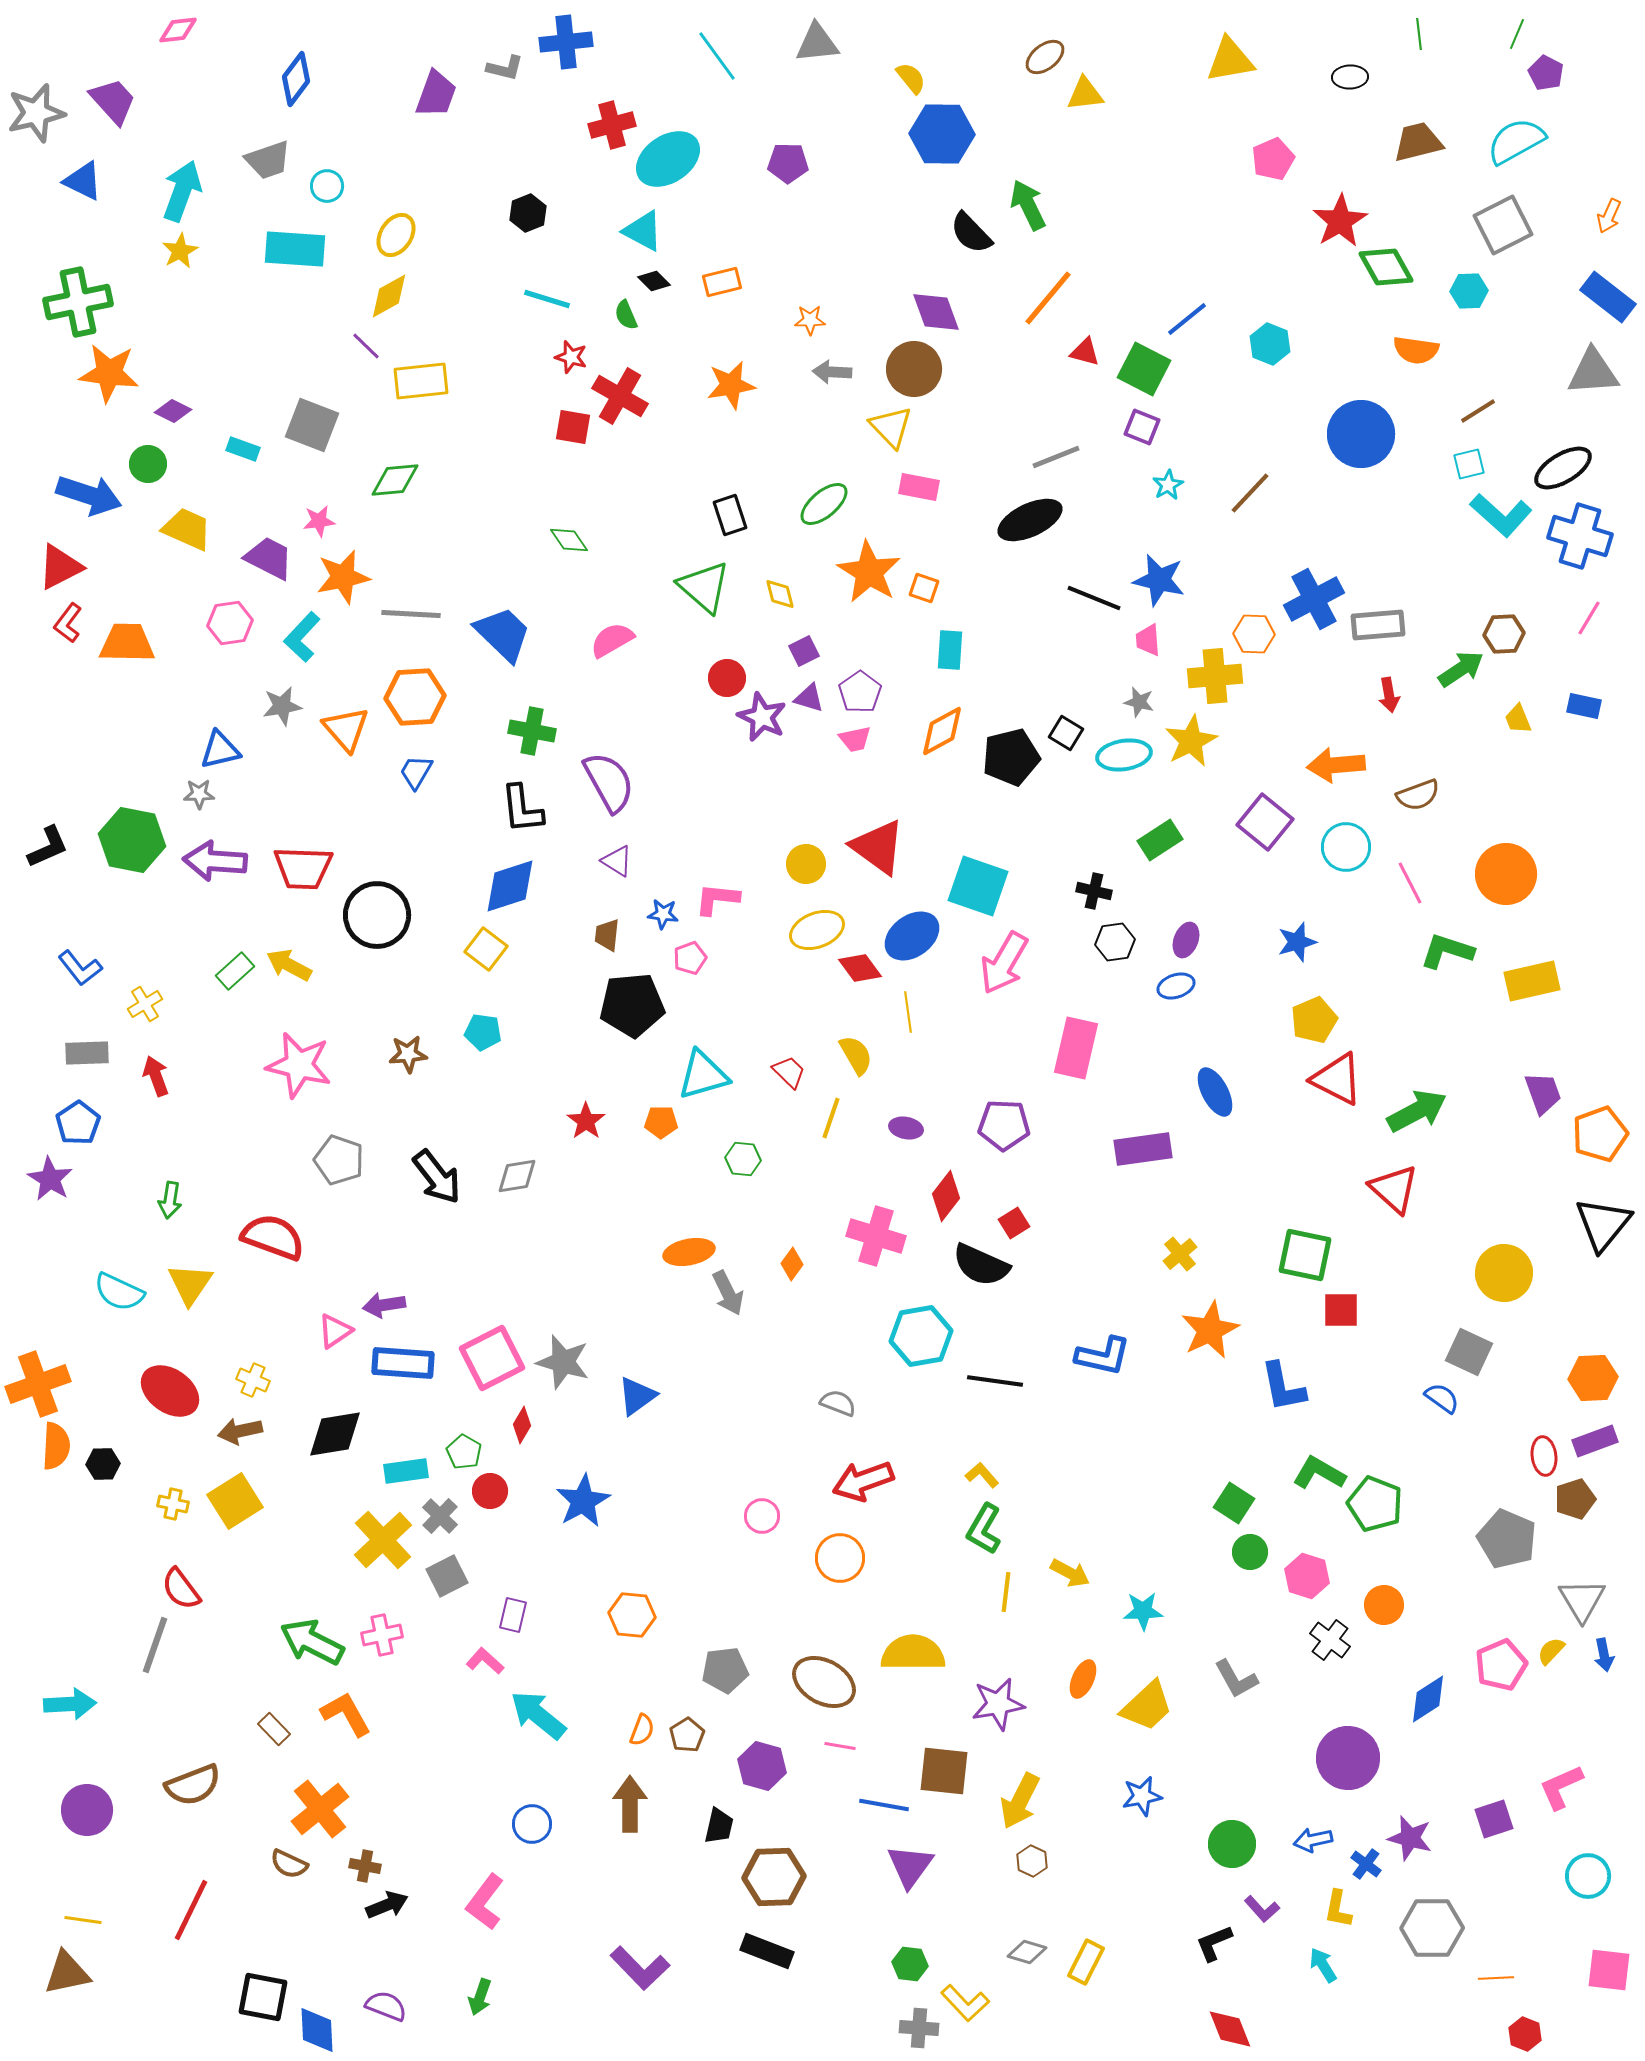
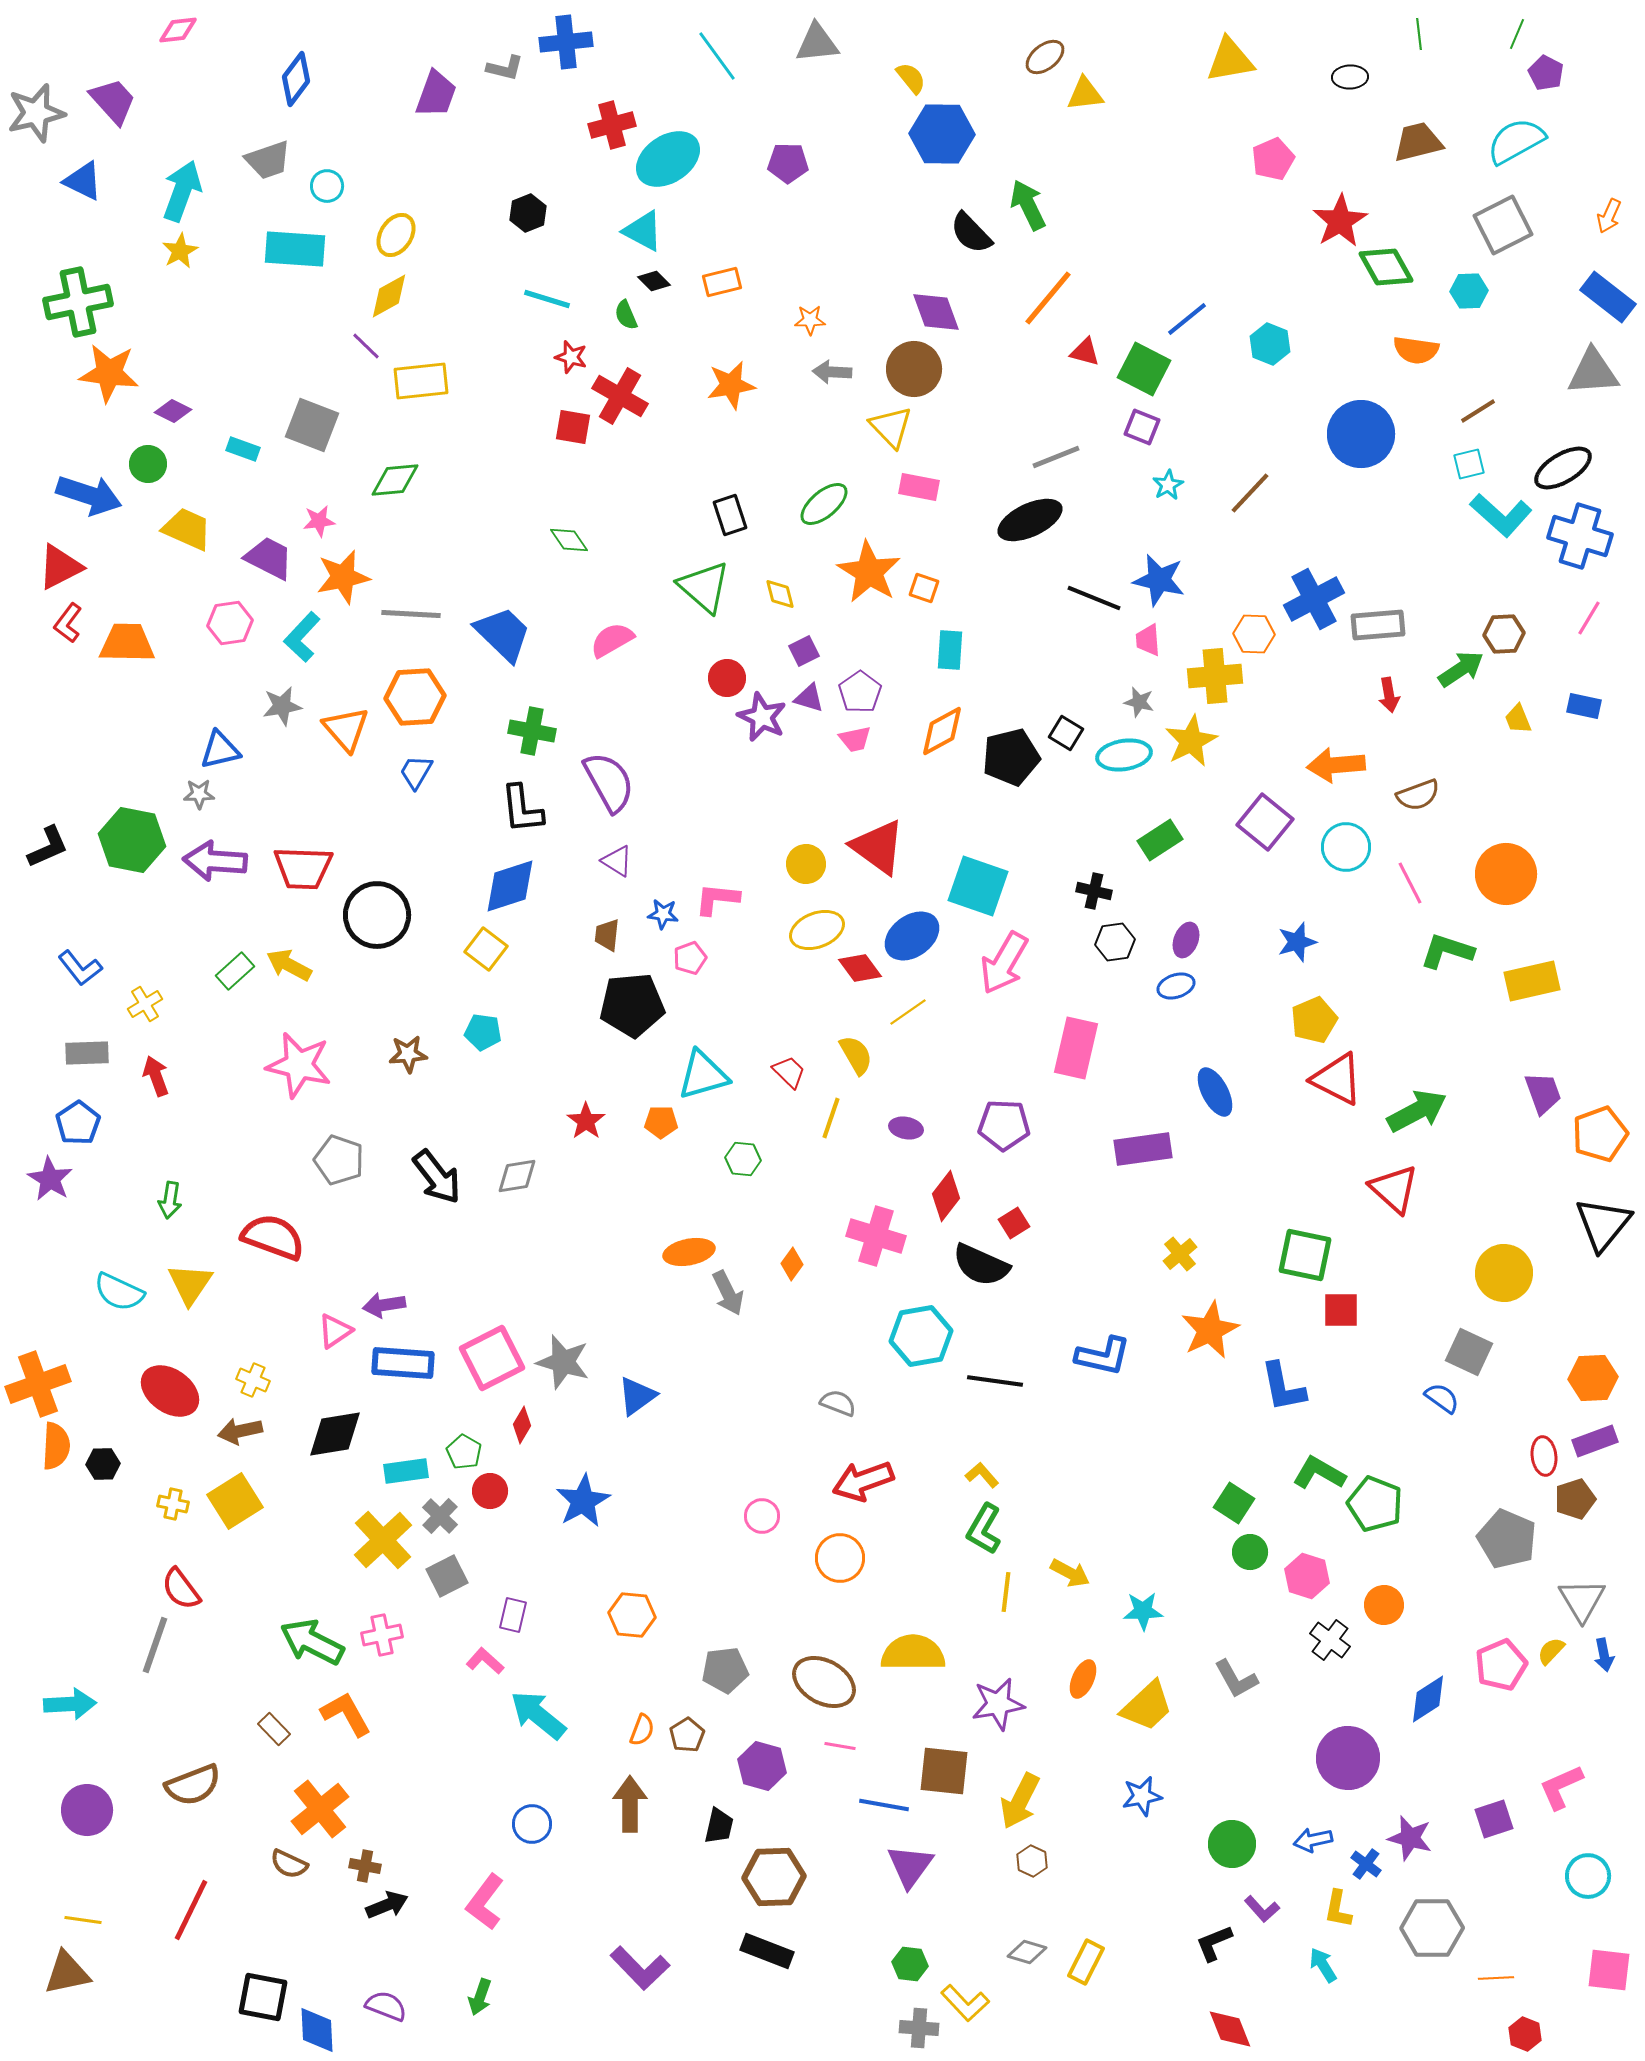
yellow line at (908, 1012): rotated 63 degrees clockwise
